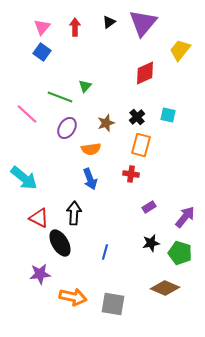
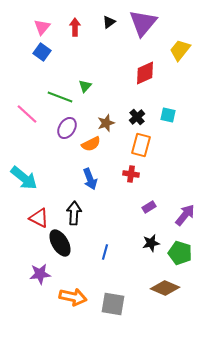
orange semicircle: moved 5 px up; rotated 18 degrees counterclockwise
purple arrow: moved 2 px up
